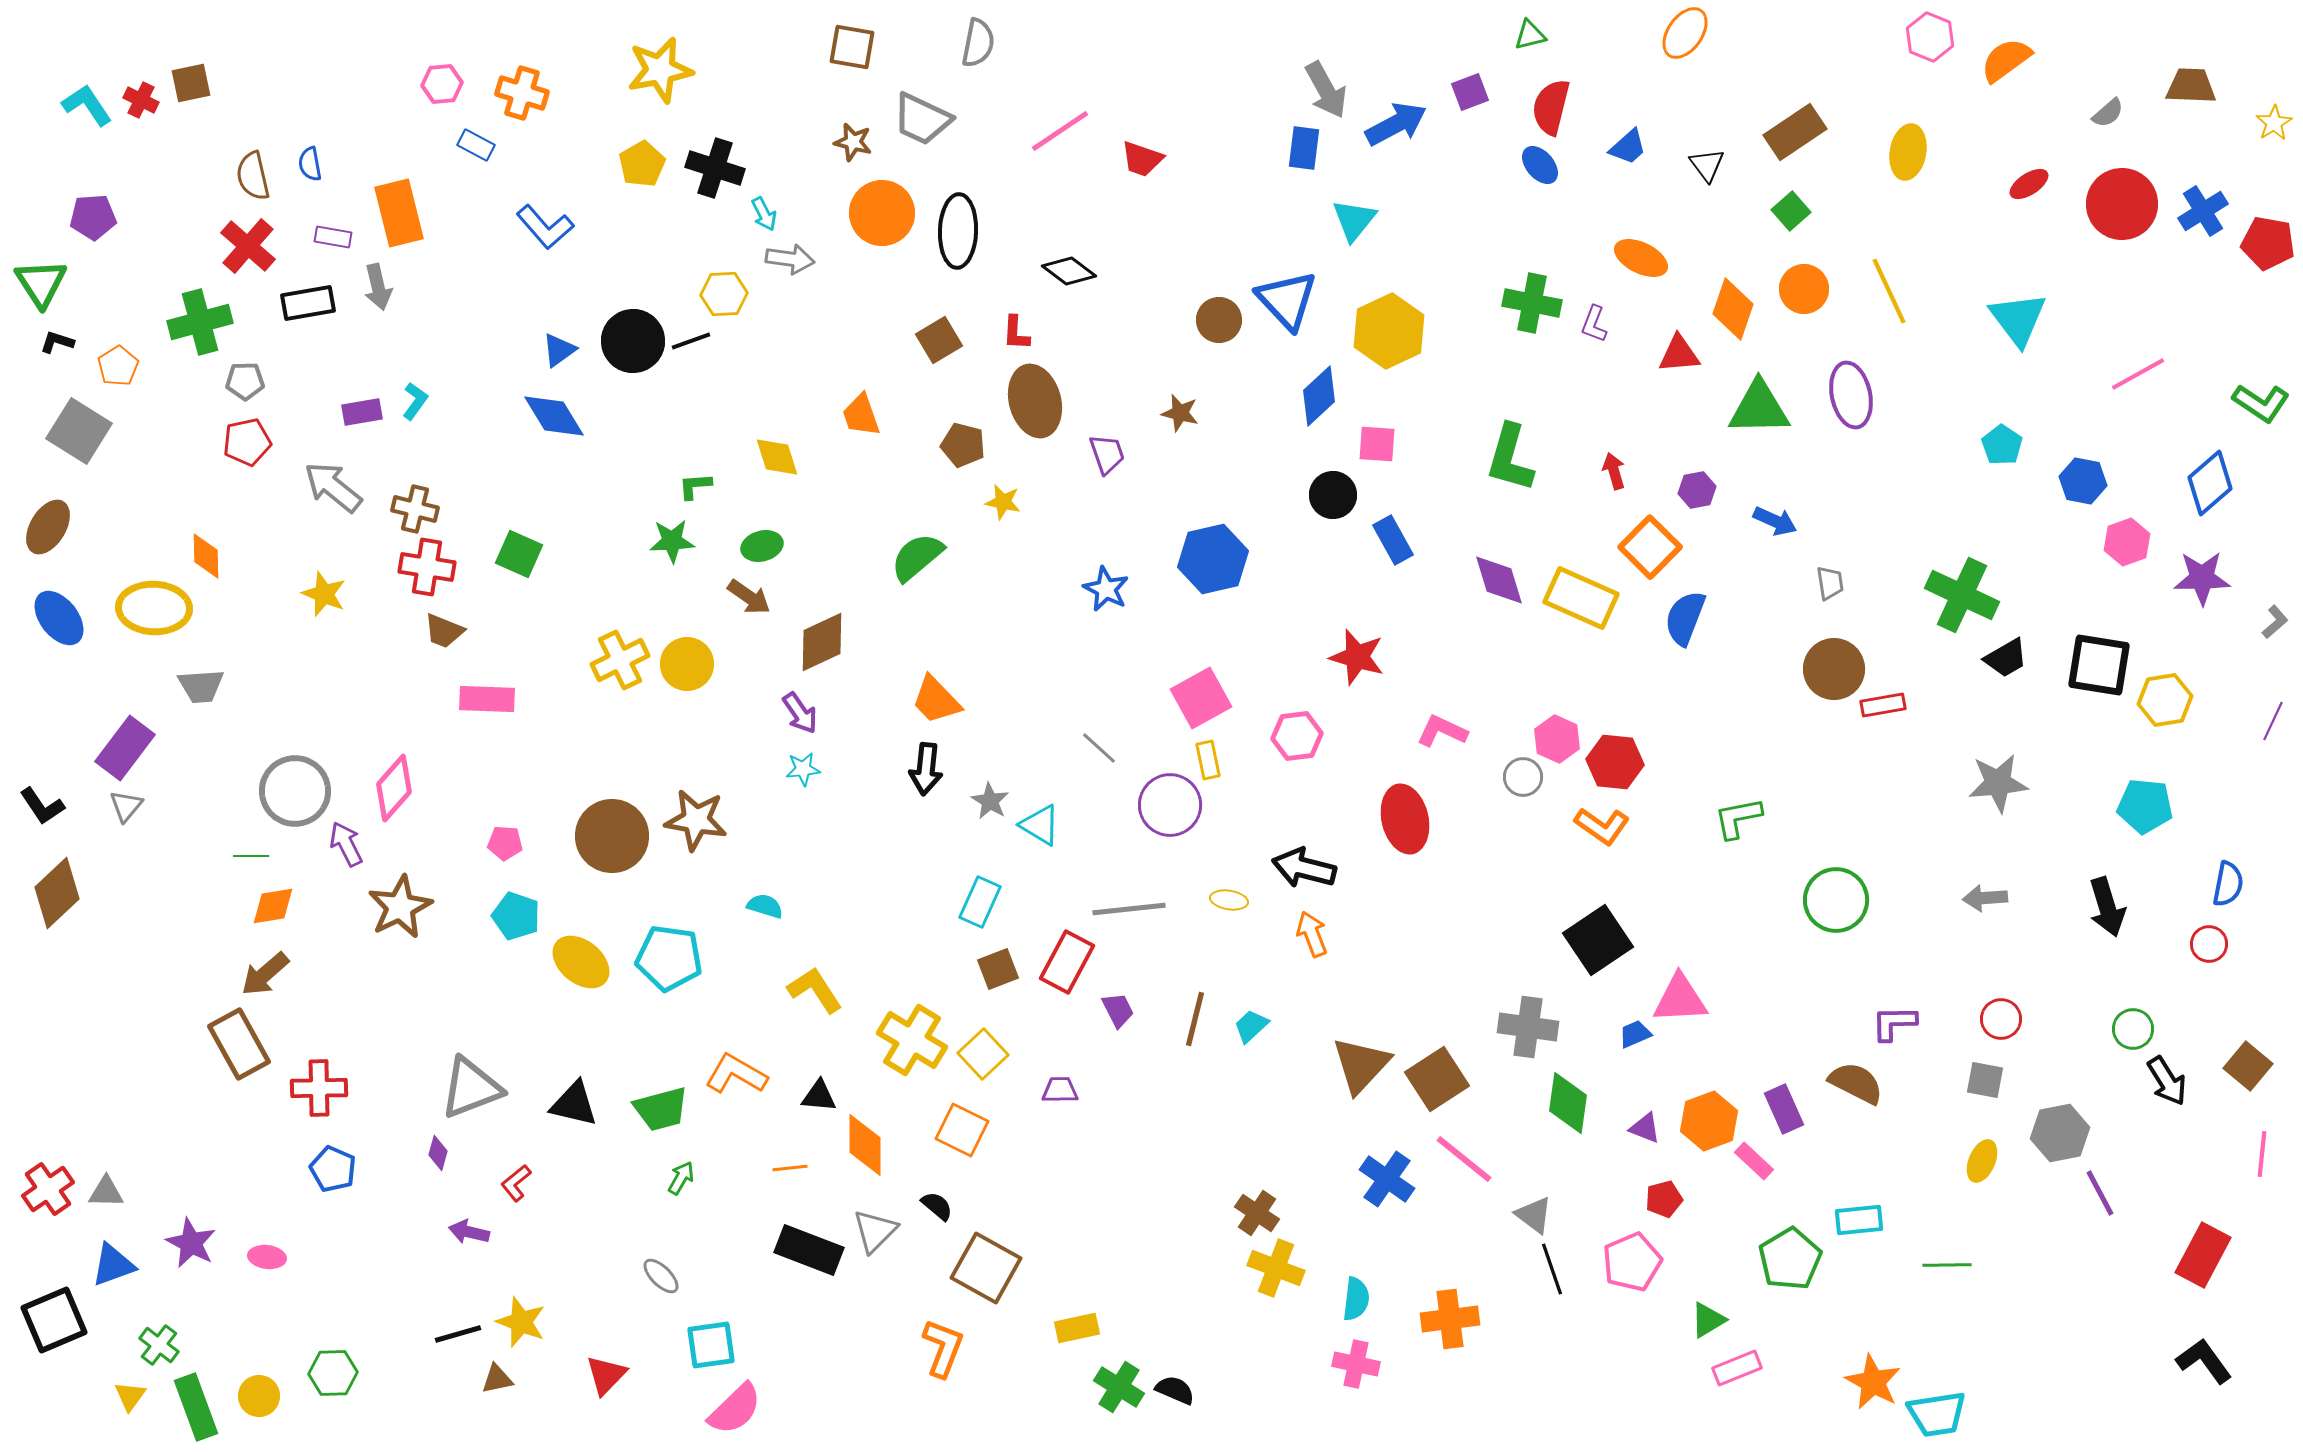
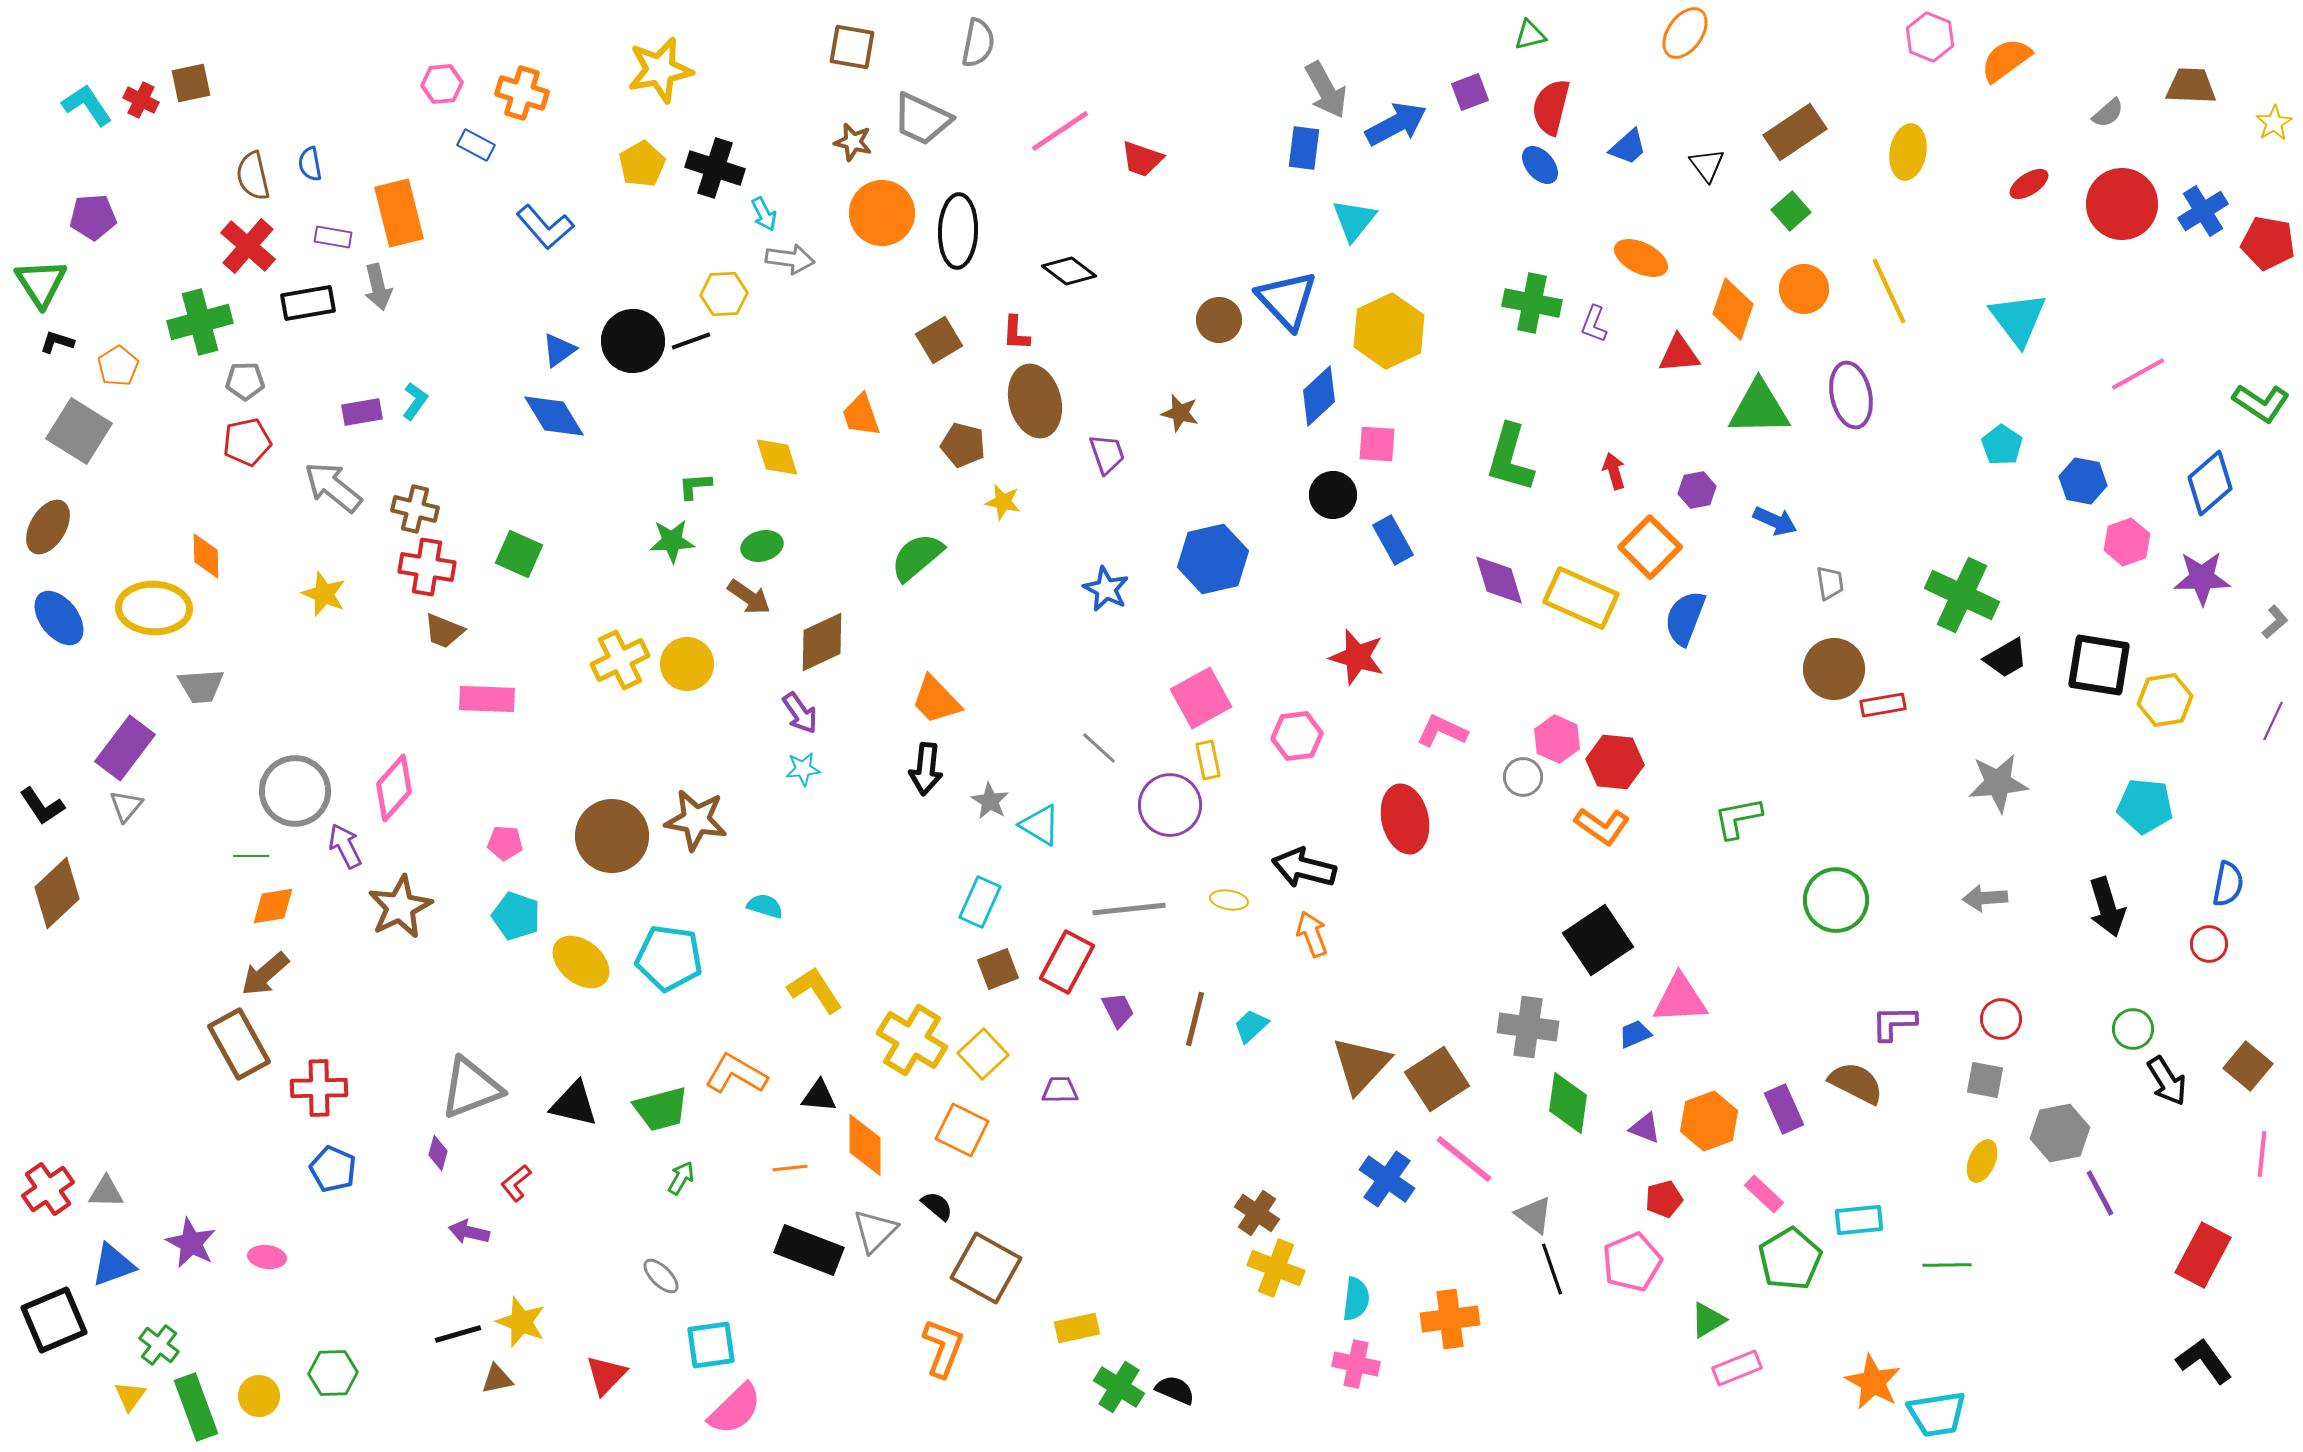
purple arrow at (346, 844): moved 1 px left, 2 px down
pink rectangle at (1754, 1161): moved 10 px right, 33 px down
